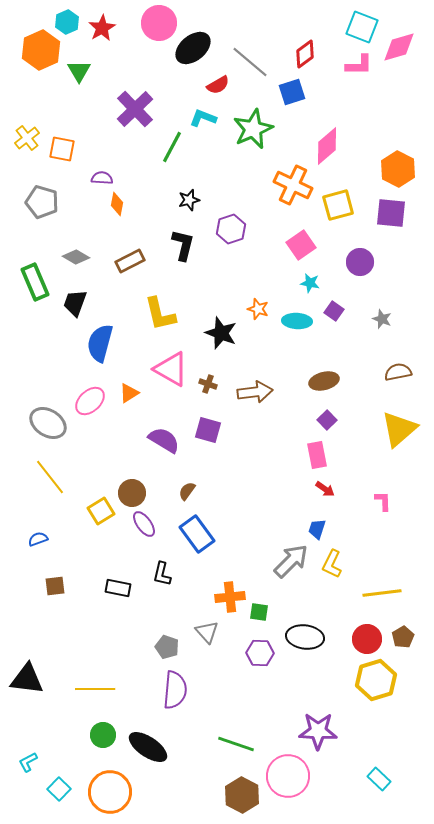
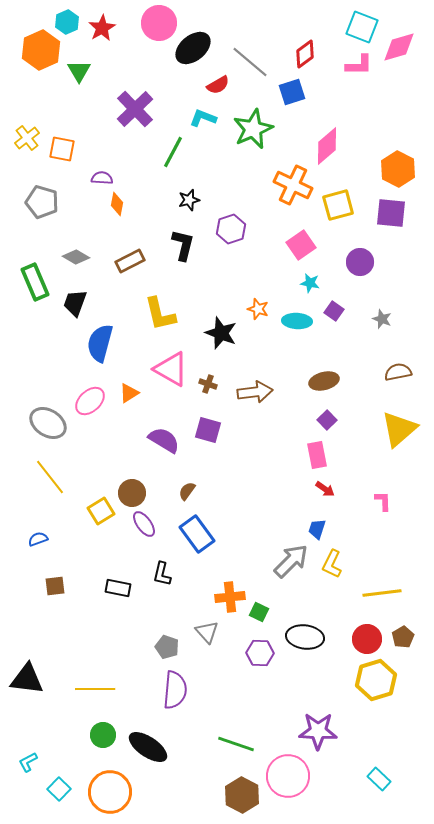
green line at (172, 147): moved 1 px right, 5 px down
green square at (259, 612): rotated 18 degrees clockwise
